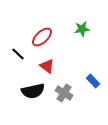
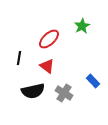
green star: moved 3 px up; rotated 21 degrees counterclockwise
red ellipse: moved 7 px right, 2 px down
black line: moved 1 px right, 4 px down; rotated 56 degrees clockwise
